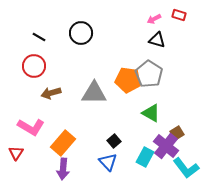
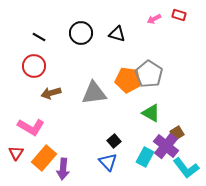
black triangle: moved 40 px left, 6 px up
gray triangle: rotated 8 degrees counterclockwise
orange rectangle: moved 19 px left, 15 px down
